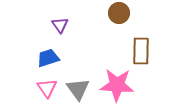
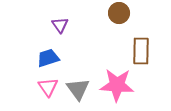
pink triangle: moved 1 px right, 1 px up
